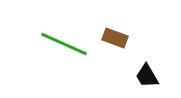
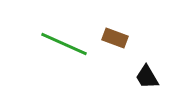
black trapezoid: moved 1 px down
